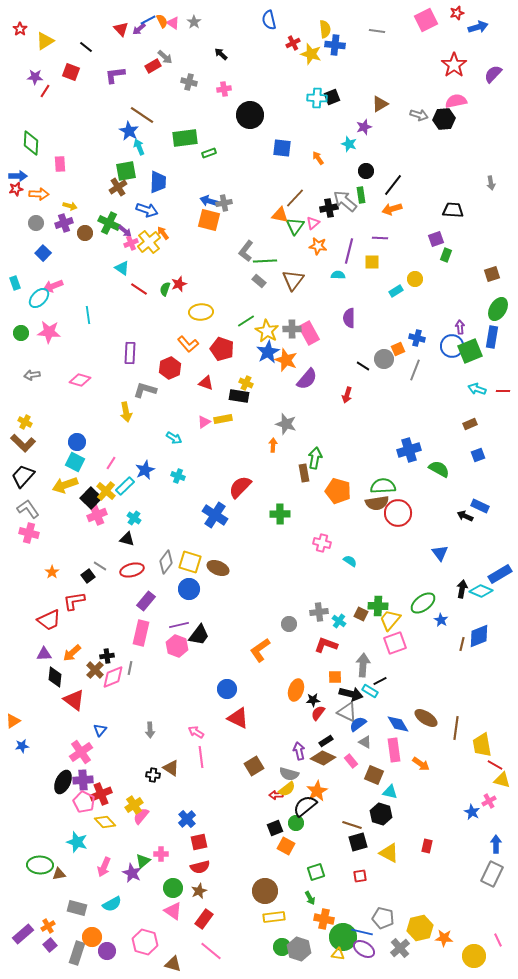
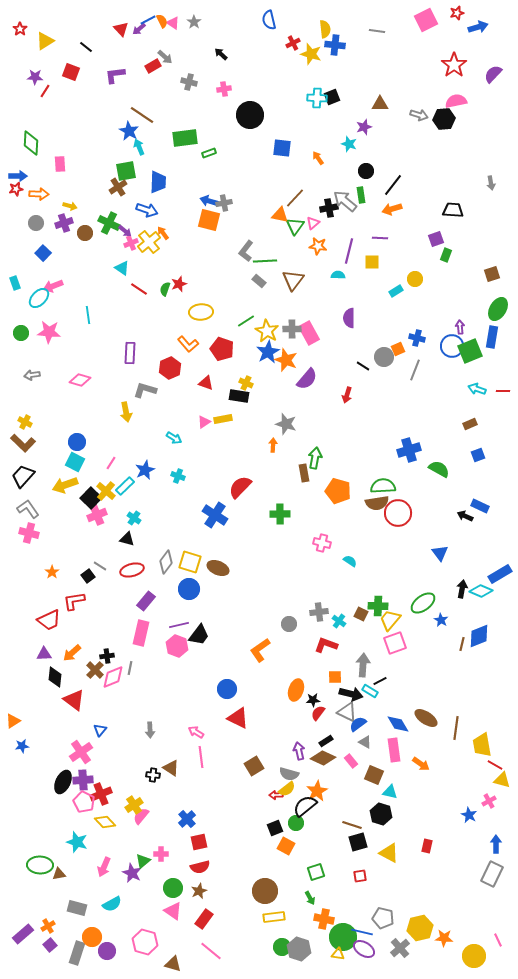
brown triangle at (380, 104): rotated 30 degrees clockwise
gray circle at (384, 359): moved 2 px up
blue star at (472, 812): moved 3 px left, 3 px down
